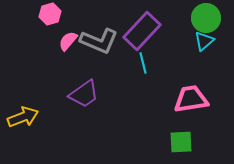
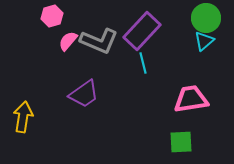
pink hexagon: moved 2 px right, 2 px down
yellow arrow: rotated 60 degrees counterclockwise
